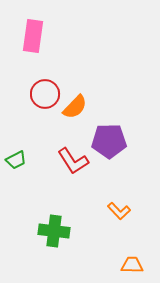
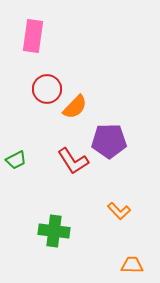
red circle: moved 2 px right, 5 px up
